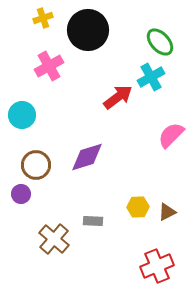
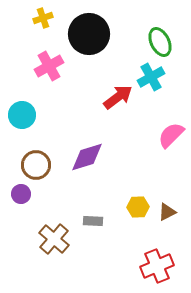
black circle: moved 1 px right, 4 px down
green ellipse: rotated 16 degrees clockwise
